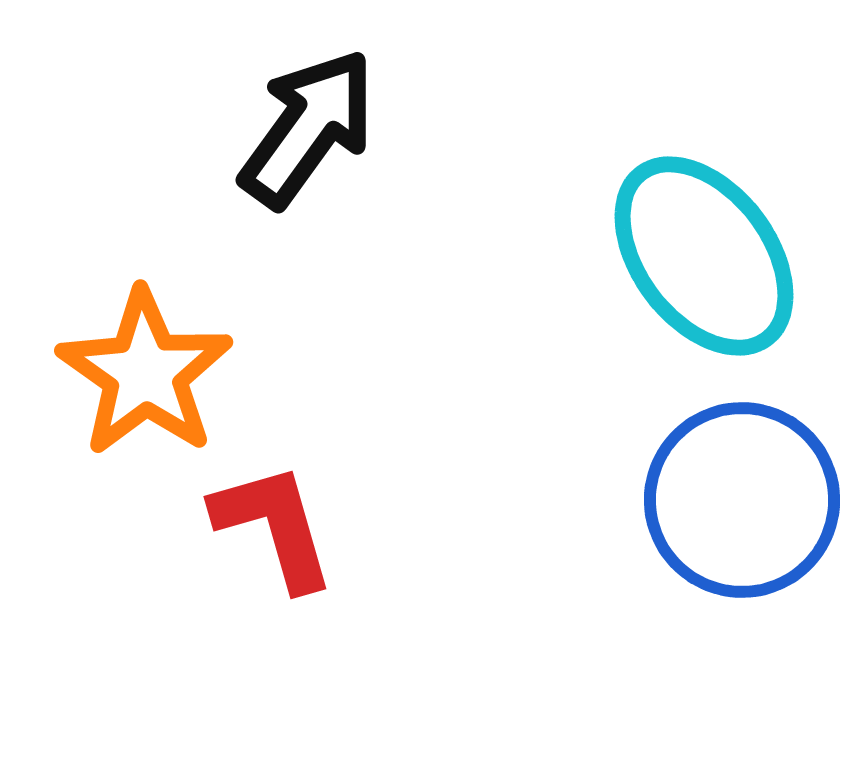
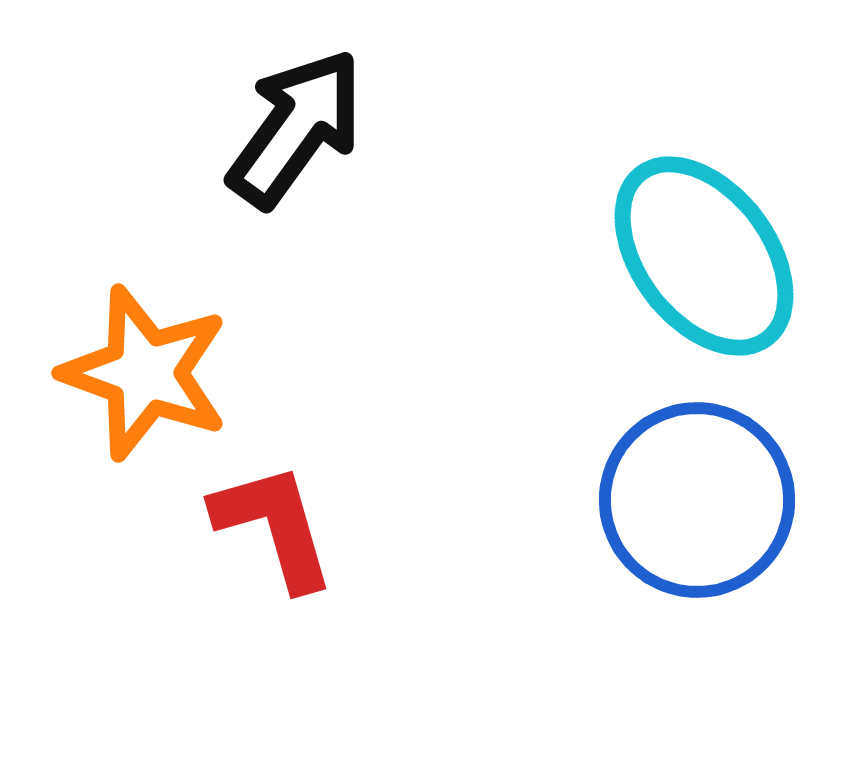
black arrow: moved 12 px left
orange star: rotated 15 degrees counterclockwise
blue circle: moved 45 px left
